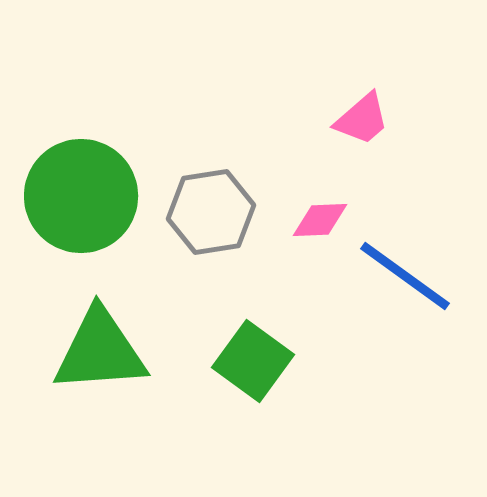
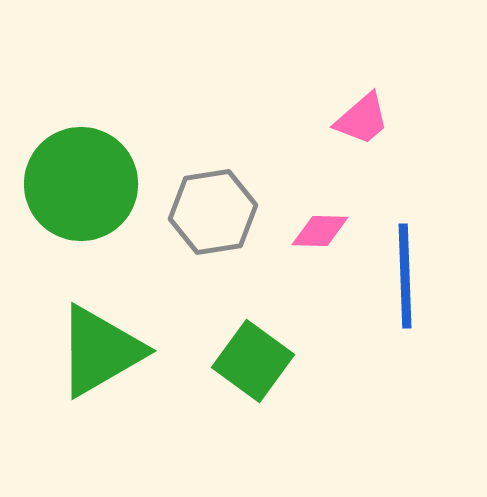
green circle: moved 12 px up
gray hexagon: moved 2 px right
pink diamond: moved 11 px down; rotated 4 degrees clockwise
blue line: rotated 52 degrees clockwise
green triangle: rotated 26 degrees counterclockwise
